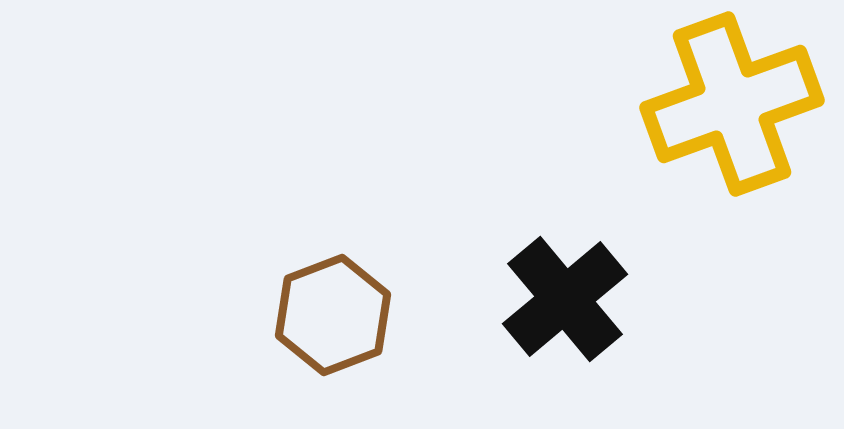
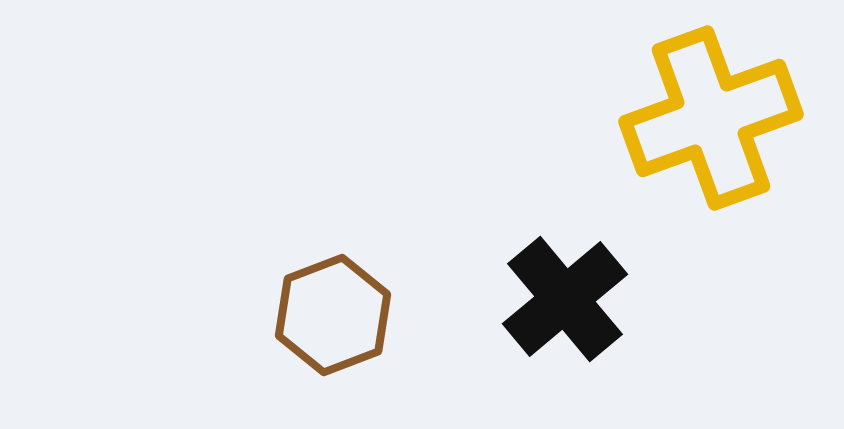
yellow cross: moved 21 px left, 14 px down
